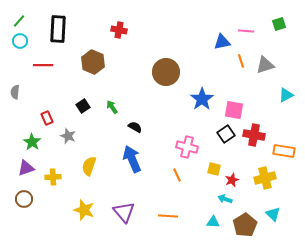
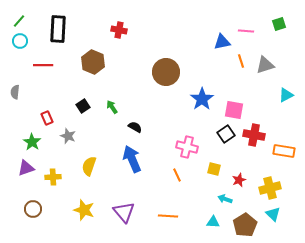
yellow cross at (265, 178): moved 5 px right, 10 px down
red star at (232, 180): moved 7 px right
brown circle at (24, 199): moved 9 px right, 10 px down
